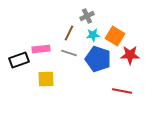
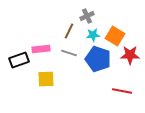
brown line: moved 2 px up
